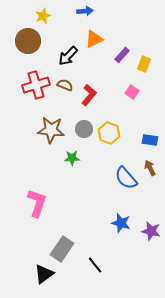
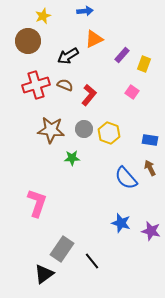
black arrow: rotated 15 degrees clockwise
black line: moved 3 px left, 4 px up
